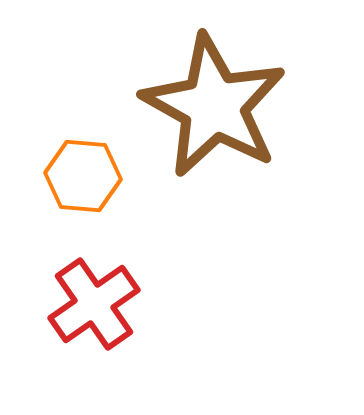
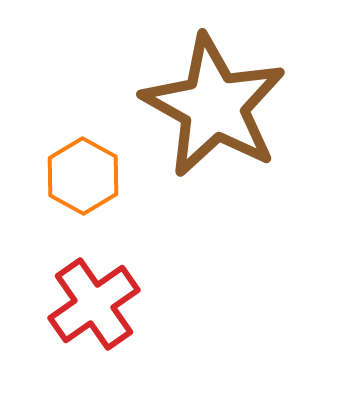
orange hexagon: rotated 24 degrees clockwise
